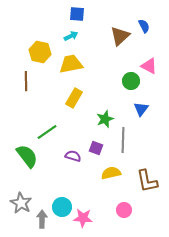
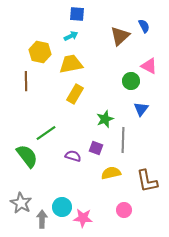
yellow rectangle: moved 1 px right, 4 px up
green line: moved 1 px left, 1 px down
